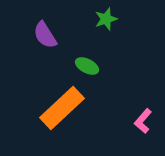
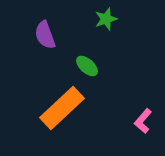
purple semicircle: rotated 12 degrees clockwise
green ellipse: rotated 15 degrees clockwise
